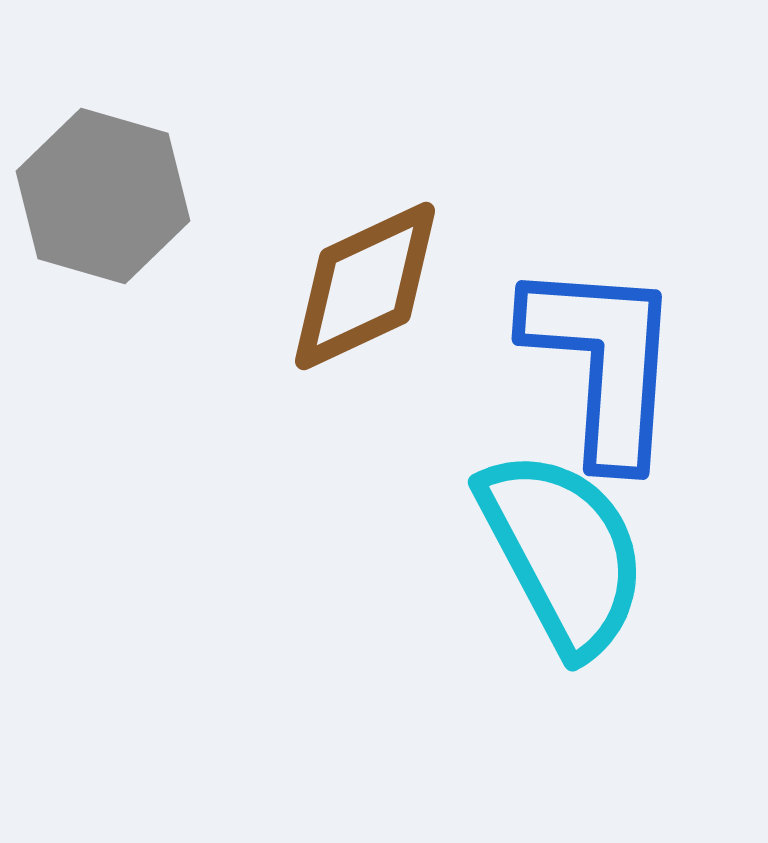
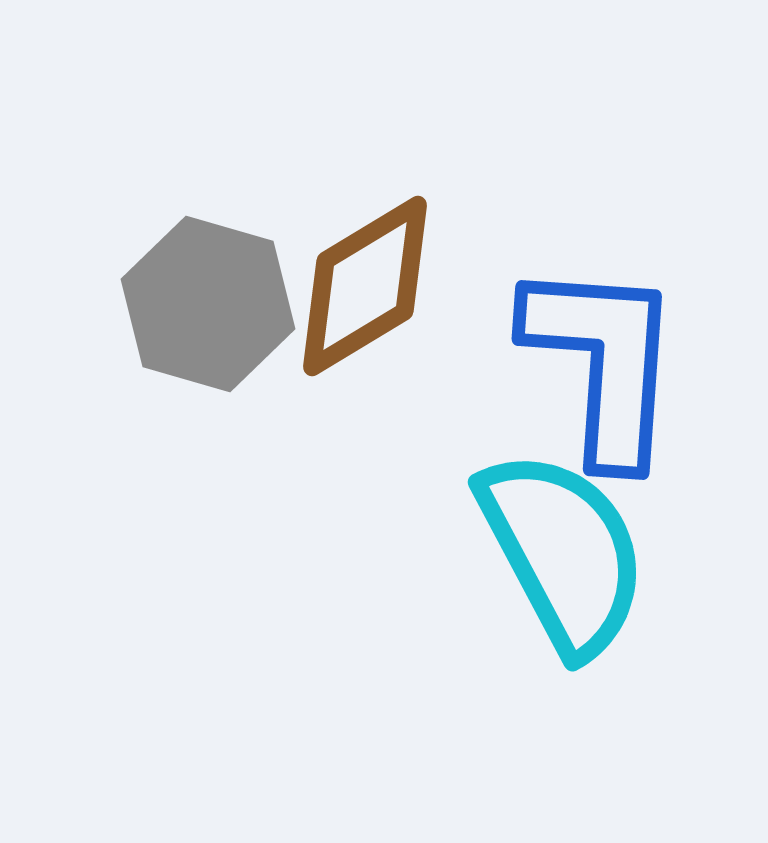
gray hexagon: moved 105 px right, 108 px down
brown diamond: rotated 6 degrees counterclockwise
